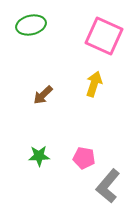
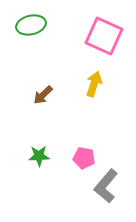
gray L-shape: moved 2 px left
